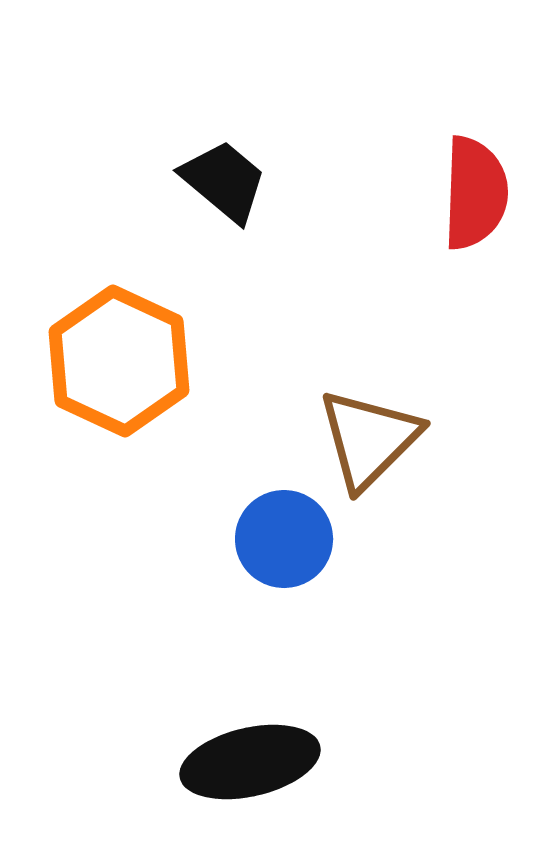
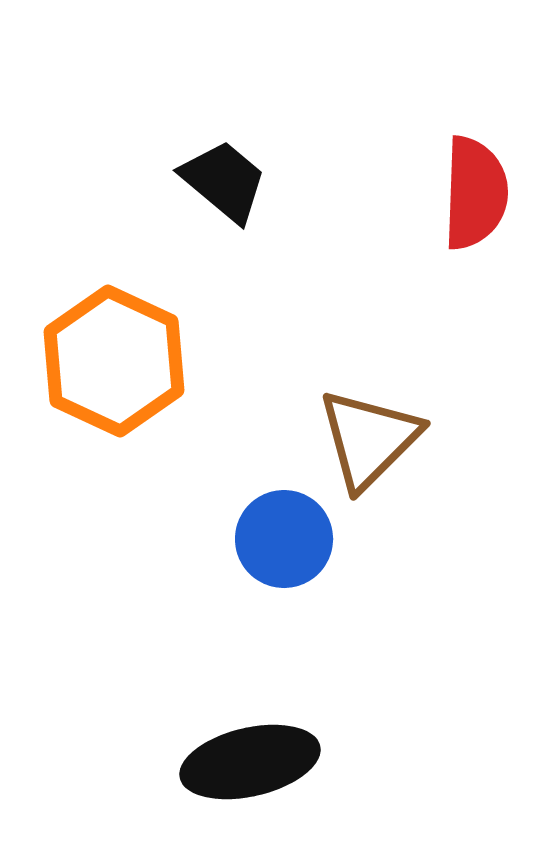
orange hexagon: moved 5 px left
